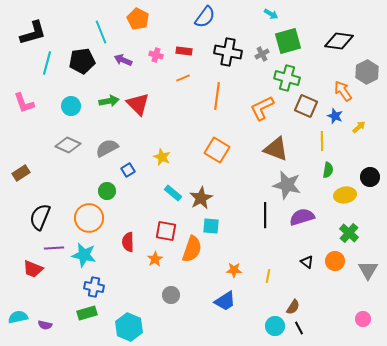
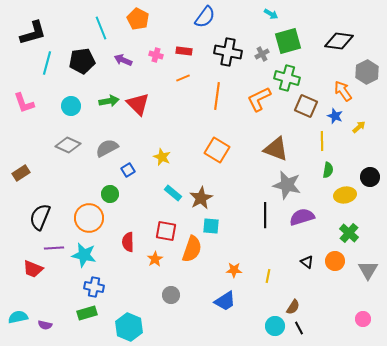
cyan line at (101, 32): moved 4 px up
orange L-shape at (262, 108): moved 3 px left, 9 px up
green circle at (107, 191): moved 3 px right, 3 px down
